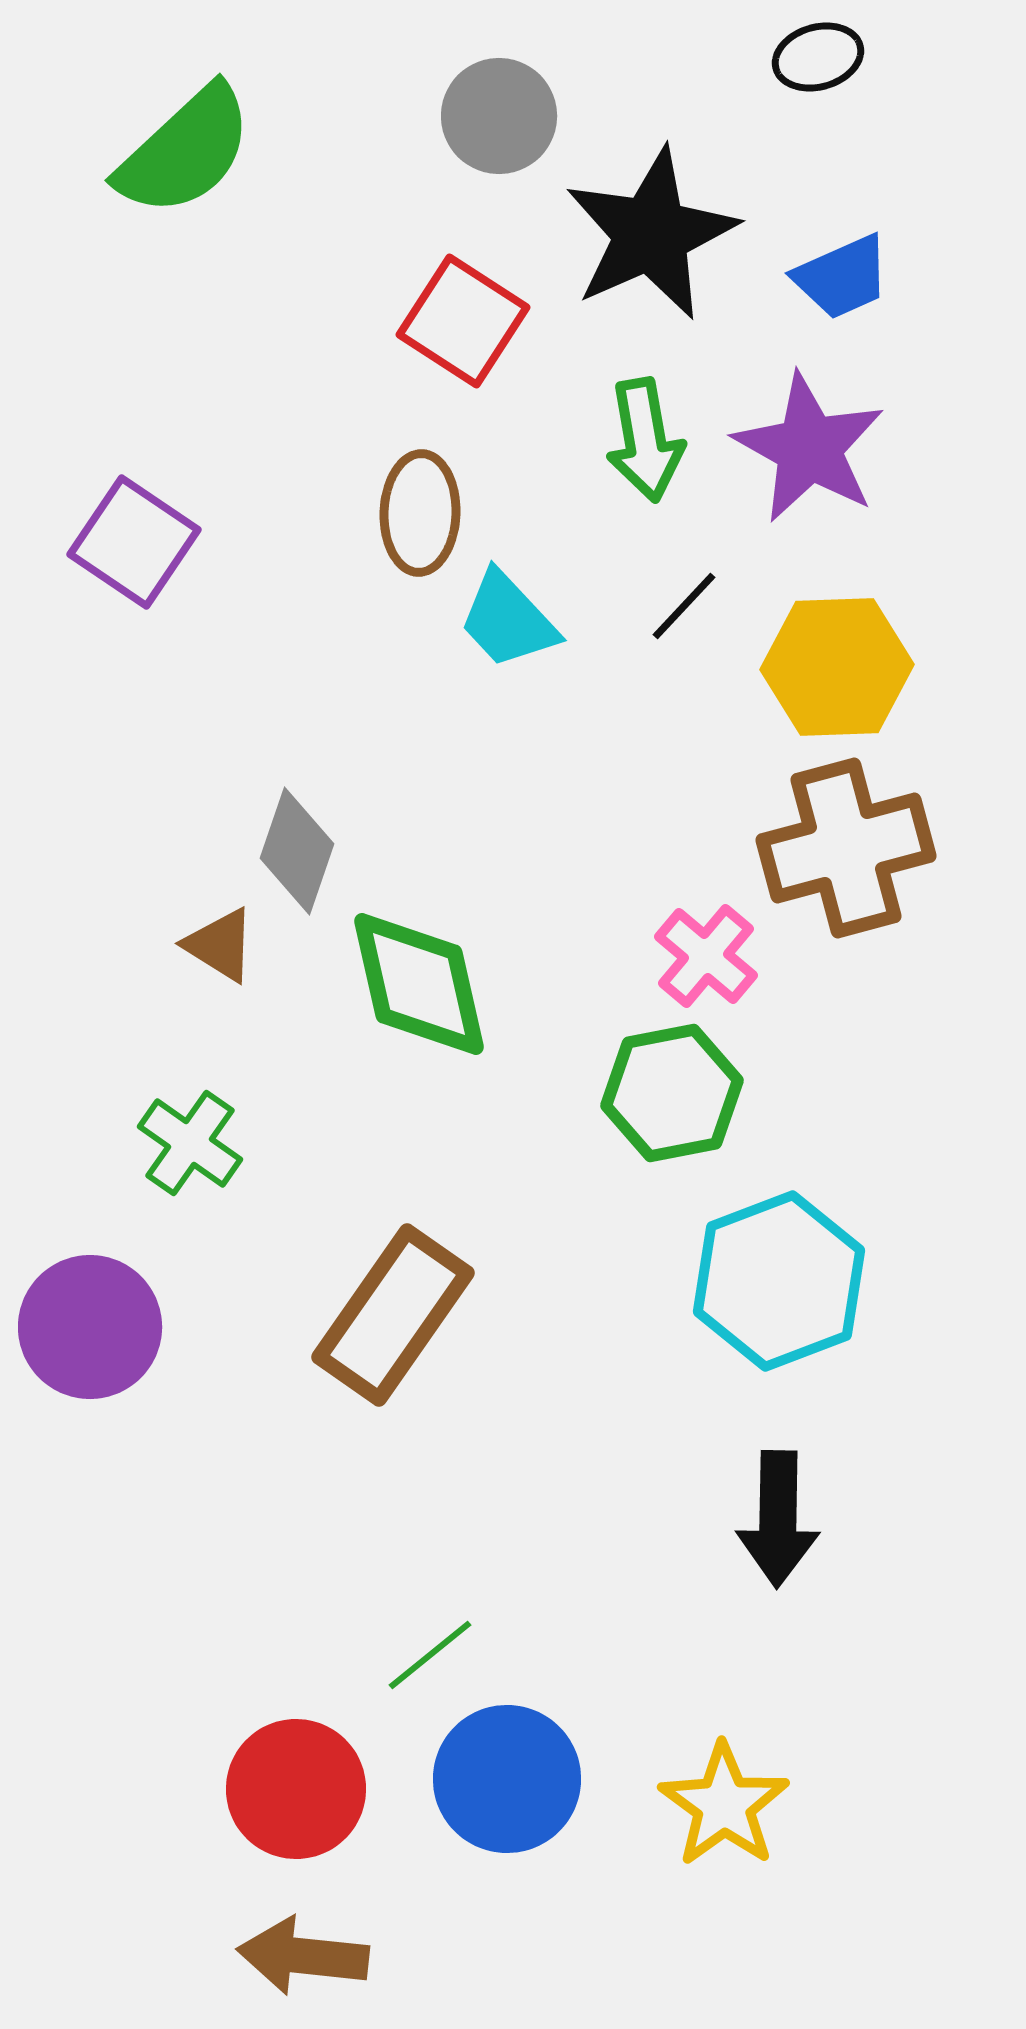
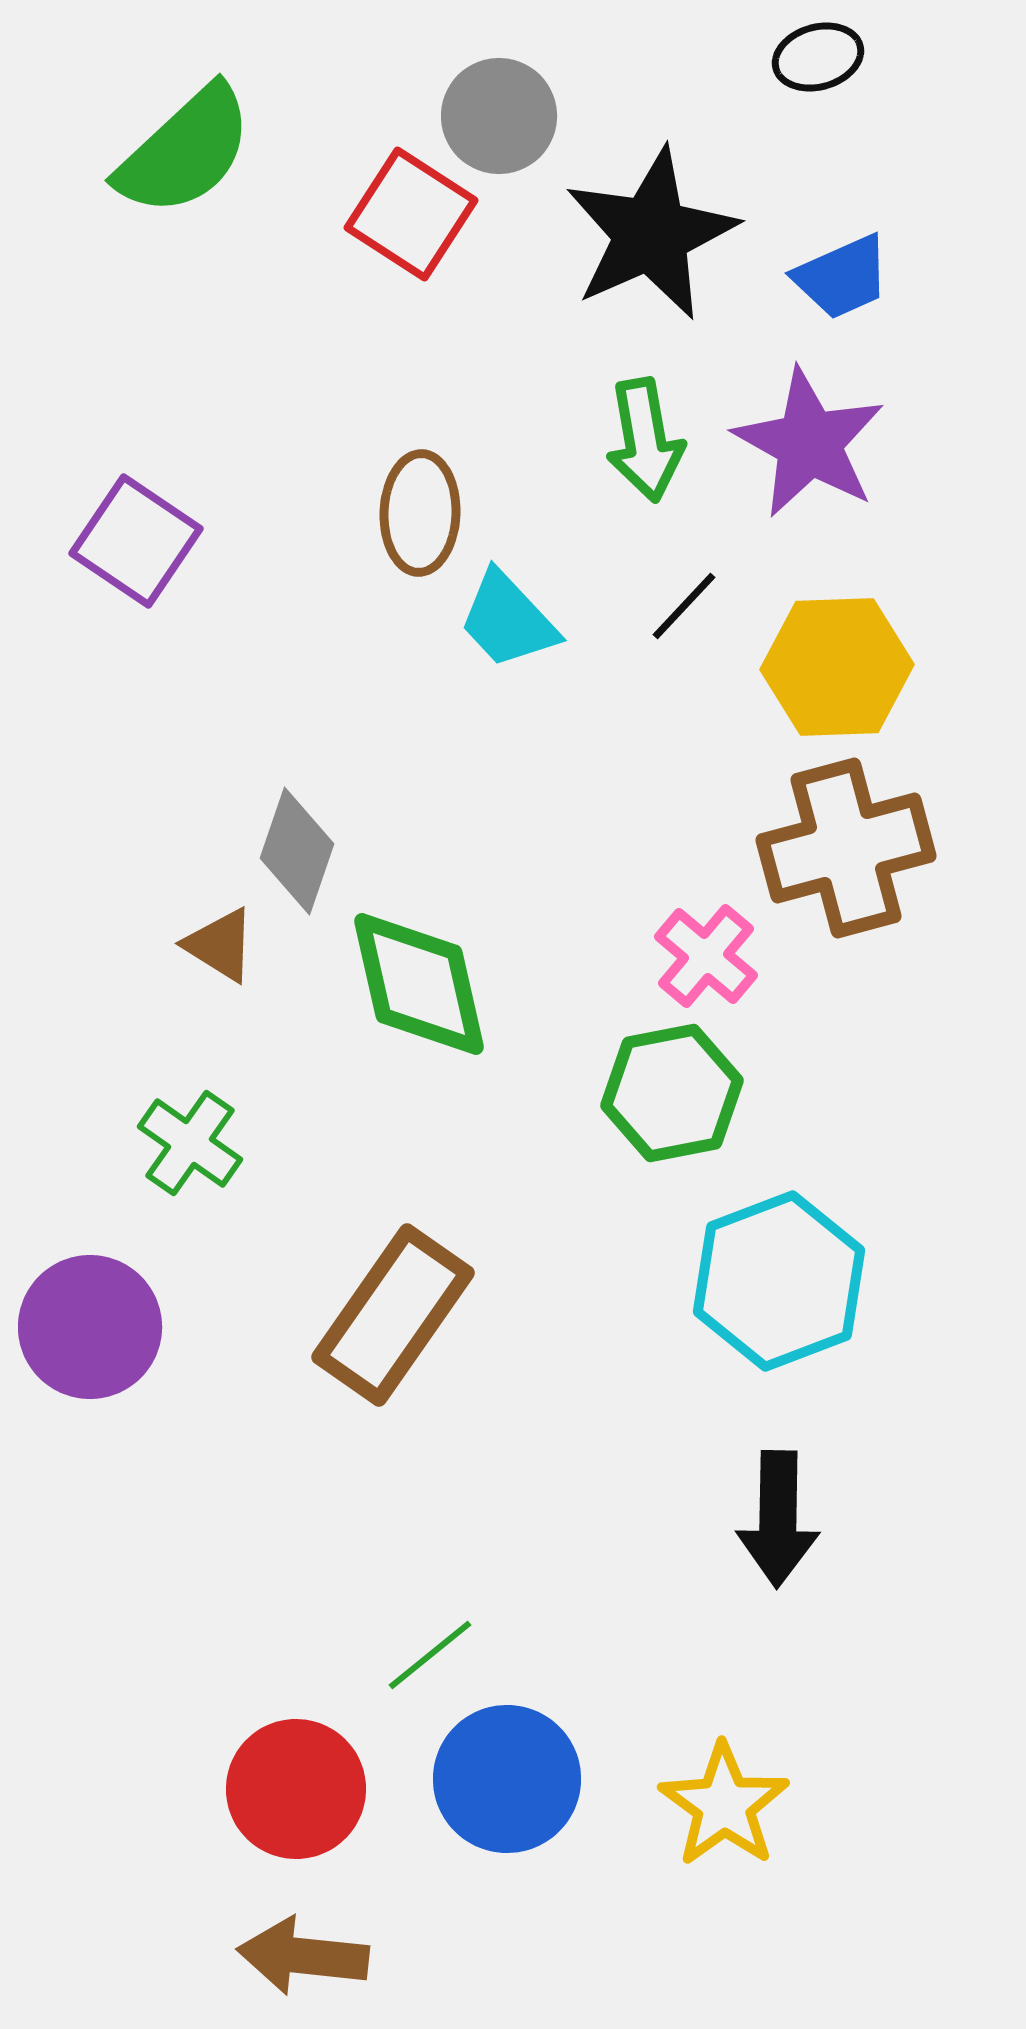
red square: moved 52 px left, 107 px up
purple star: moved 5 px up
purple square: moved 2 px right, 1 px up
